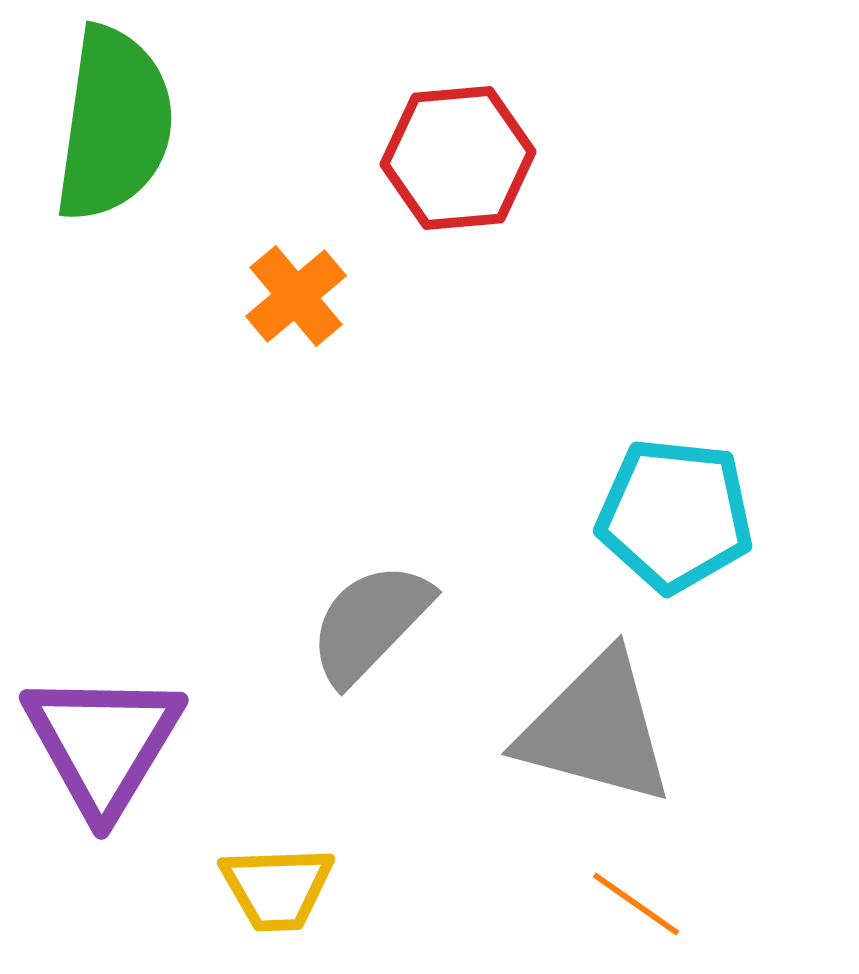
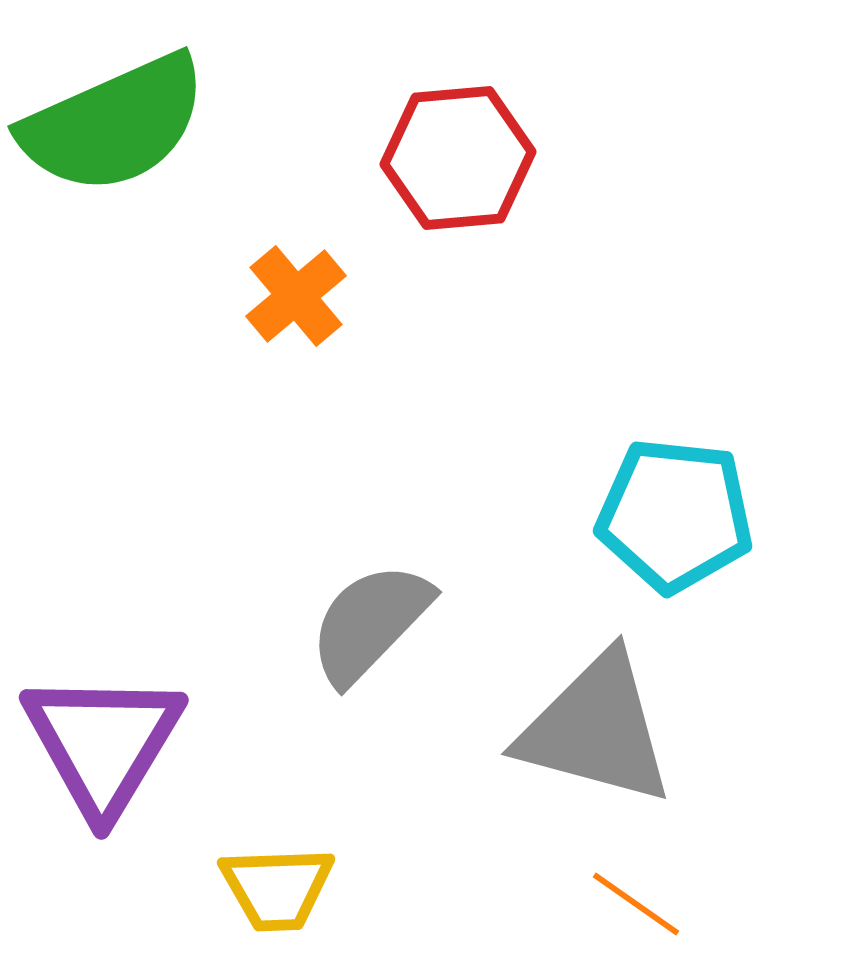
green semicircle: rotated 58 degrees clockwise
